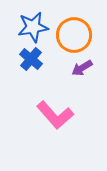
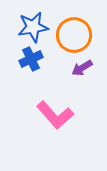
blue cross: rotated 25 degrees clockwise
